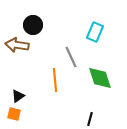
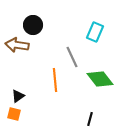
gray line: moved 1 px right
green diamond: moved 1 px down; rotated 20 degrees counterclockwise
